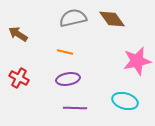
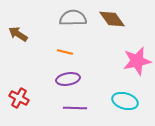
gray semicircle: rotated 12 degrees clockwise
red cross: moved 20 px down
